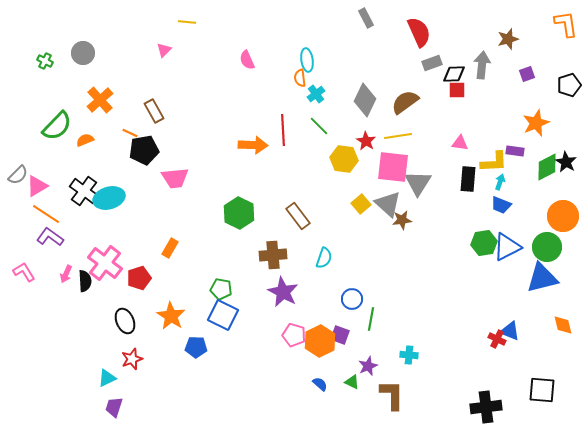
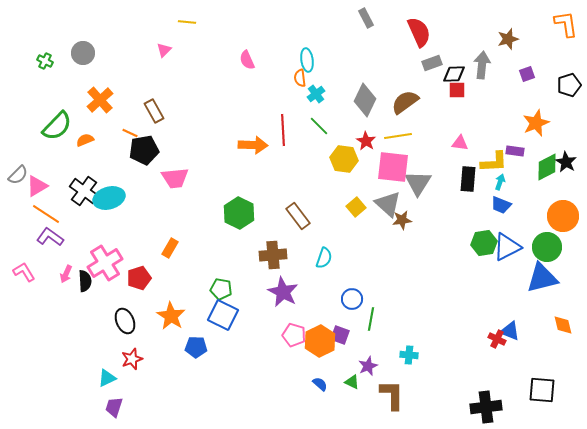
yellow square at (361, 204): moved 5 px left, 3 px down
pink cross at (105, 263): rotated 20 degrees clockwise
